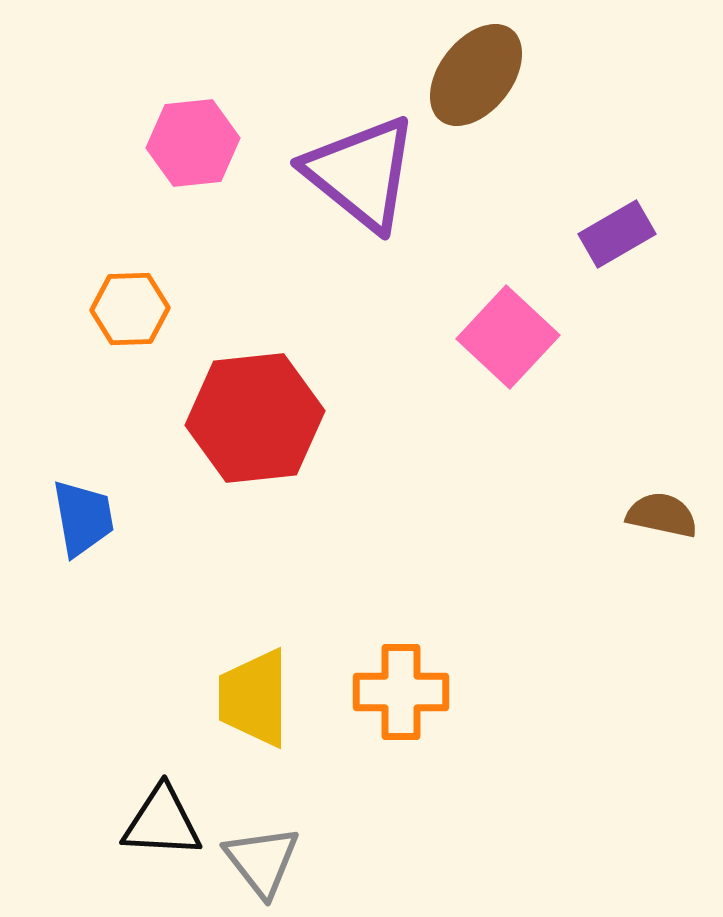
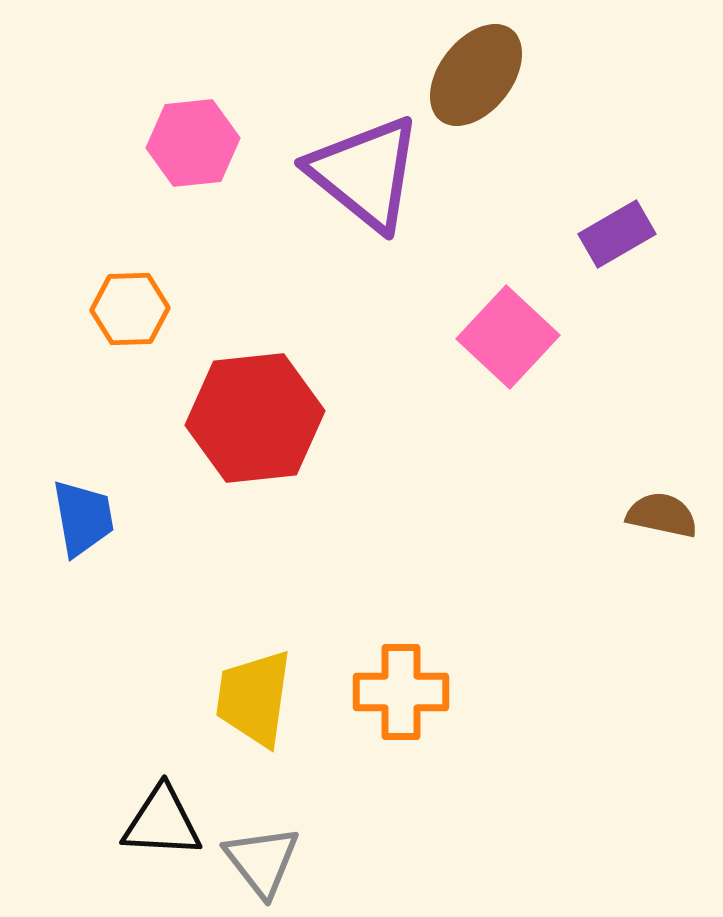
purple triangle: moved 4 px right
yellow trapezoid: rotated 8 degrees clockwise
